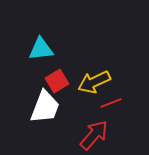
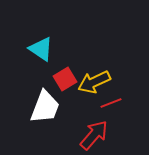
cyan triangle: rotated 40 degrees clockwise
red square: moved 8 px right, 2 px up
